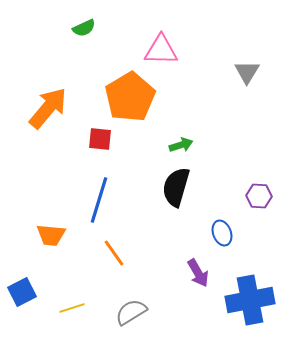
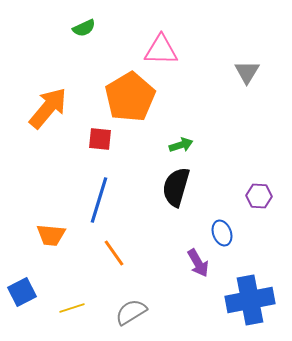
purple arrow: moved 10 px up
